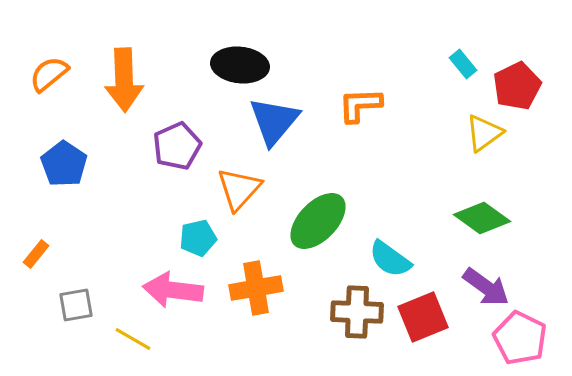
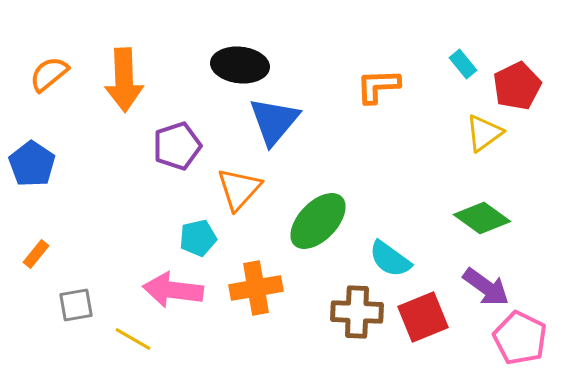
orange L-shape: moved 18 px right, 19 px up
purple pentagon: rotated 6 degrees clockwise
blue pentagon: moved 32 px left
